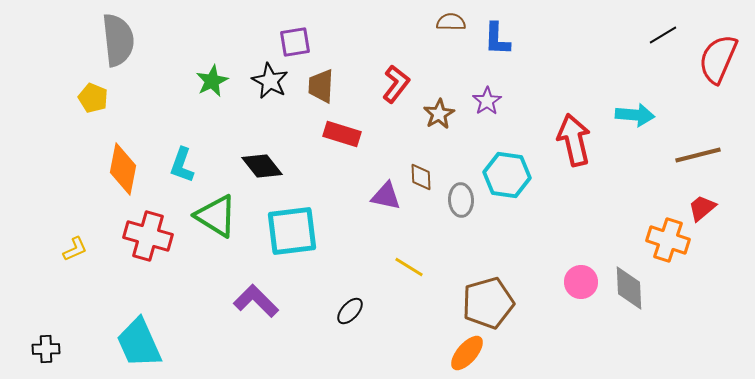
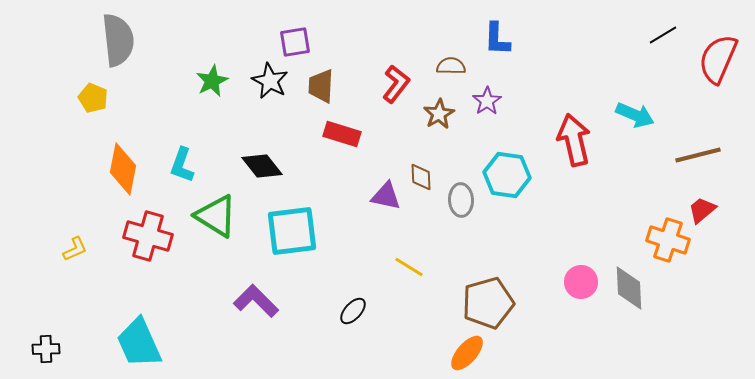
brown semicircle: moved 44 px down
cyan arrow: rotated 18 degrees clockwise
red trapezoid: moved 2 px down
black ellipse: moved 3 px right
